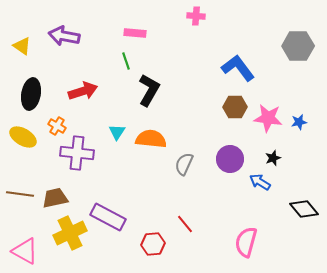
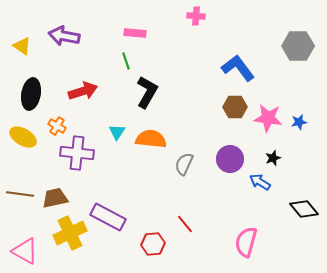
black L-shape: moved 2 px left, 2 px down
